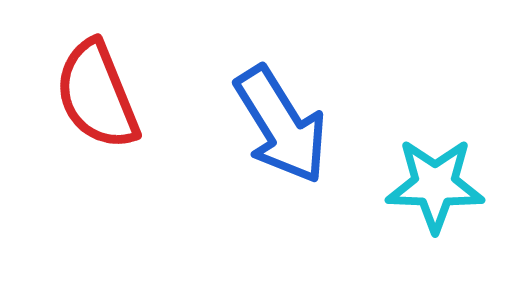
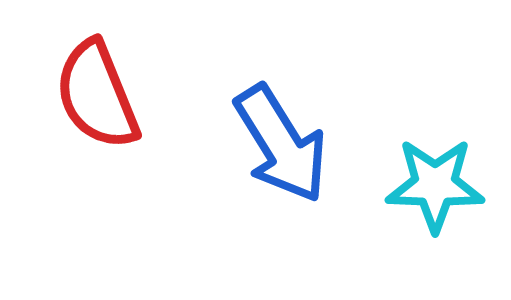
blue arrow: moved 19 px down
